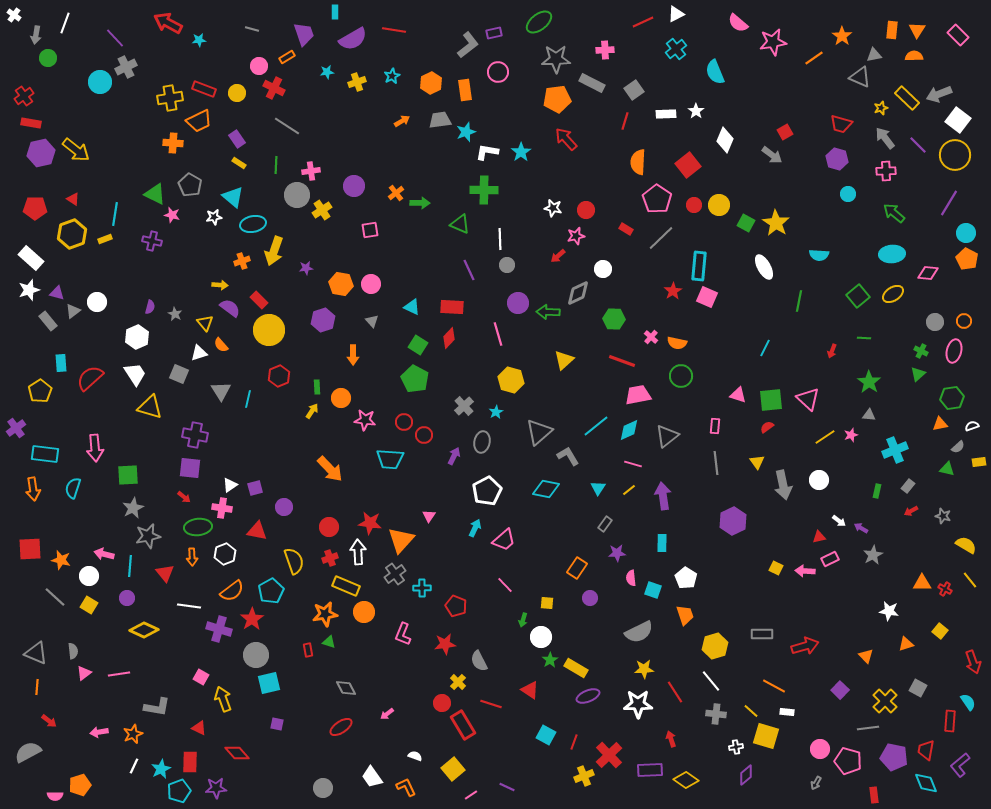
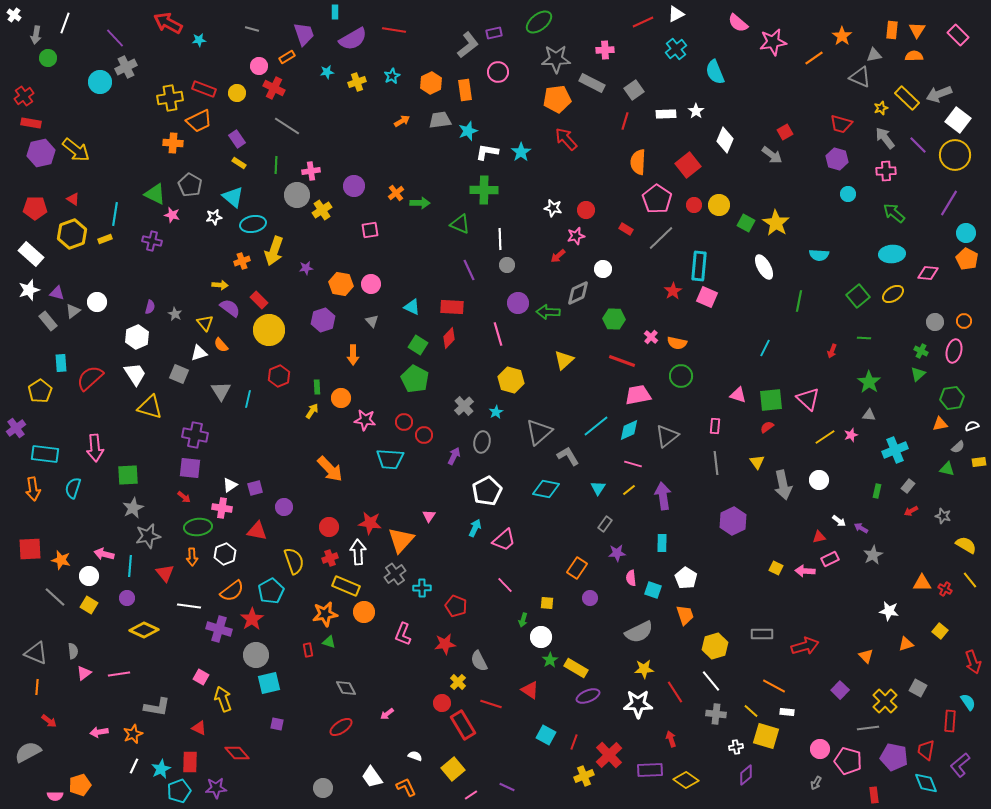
cyan star at (466, 132): moved 2 px right, 1 px up
white rectangle at (31, 258): moved 4 px up
